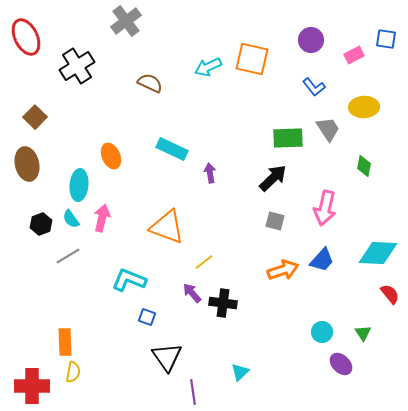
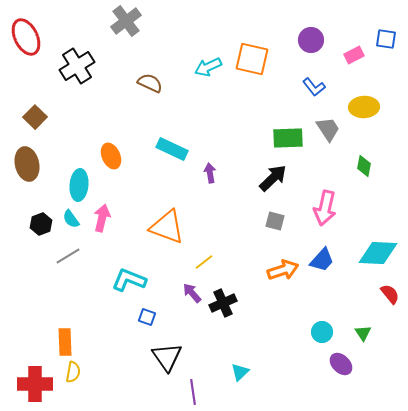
black cross at (223, 303): rotated 32 degrees counterclockwise
red cross at (32, 386): moved 3 px right, 2 px up
